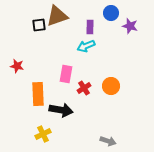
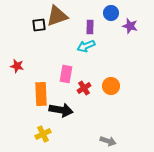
orange rectangle: moved 3 px right
